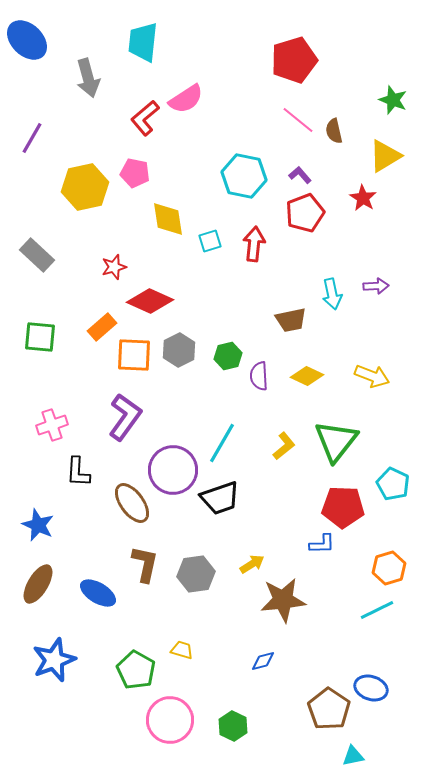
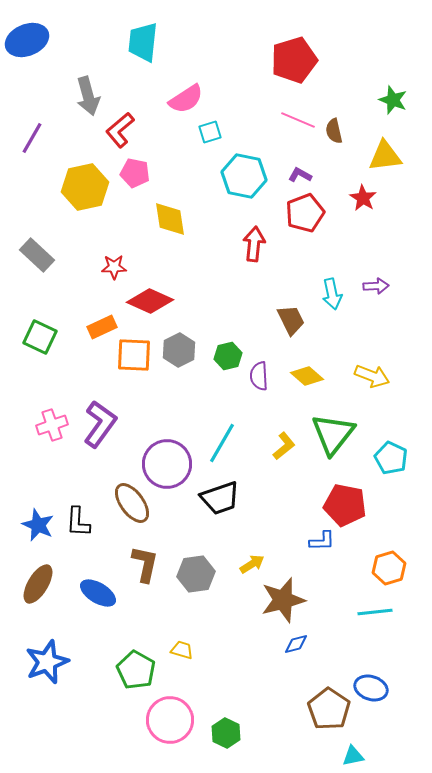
blue ellipse at (27, 40): rotated 66 degrees counterclockwise
gray arrow at (88, 78): moved 18 px down
red L-shape at (145, 118): moved 25 px left, 12 px down
pink line at (298, 120): rotated 16 degrees counterclockwise
yellow triangle at (385, 156): rotated 24 degrees clockwise
purple L-shape at (300, 175): rotated 20 degrees counterclockwise
yellow diamond at (168, 219): moved 2 px right
cyan square at (210, 241): moved 109 px up
red star at (114, 267): rotated 15 degrees clockwise
brown trapezoid at (291, 320): rotated 104 degrees counterclockwise
orange rectangle at (102, 327): rotated 16 degrees clockwise
green square at (40, 337): rotated 20 degrees clockwise
yellow diamond at (307, 376): rotated 16 degrees clockwise
purple L-shape at (125, 417): moved 25 px left, 7 px down
green triangle at (336, 441): moved 3 px left, 7 px up
purple circle at (173, 470): moved 6 px left, 6 px up
black L-shape at (78, 472): moved 50 px down
cyan pentagon at (393, 484): moved 2 px left, 26 px up
red pentagon at (343, 507): moved 2 px right, 2 px up; rotated 9 degrees clockwise
blue L-shape at (322, 544): moved 3 px up
brown star at (283, 600): rotated 9 degrees counterclockwise
cyan line at (377, 610): moved 2 px left, 2 px down; rotated 20 degrees clockwise
blue star at (54, 660): moved 7 px left, 2 px down
blue diamond at (263, 661): moved 33 px right, 17 px up
green hexagon at (233, 726): moved 7 px left, 7 px down
